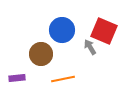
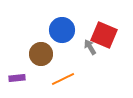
red square: moved 4 px down
orange line: rotated 15 degrees counterclockwise
